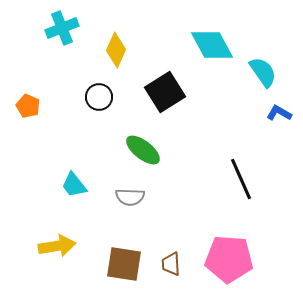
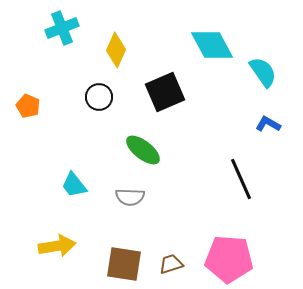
black square: rotated 9 degrees clockwise
blue L-shape: moved 11 px left, 11 px down
brown trapezoid: rotated 75 degrees clockwise
